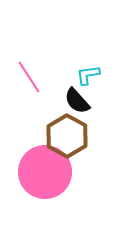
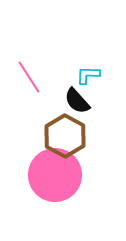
cyan L-shape: rotated 10 degrees clockwise
brown hexagon: moved 2 px left
pink circle: moved 10 px right, 3 px down
